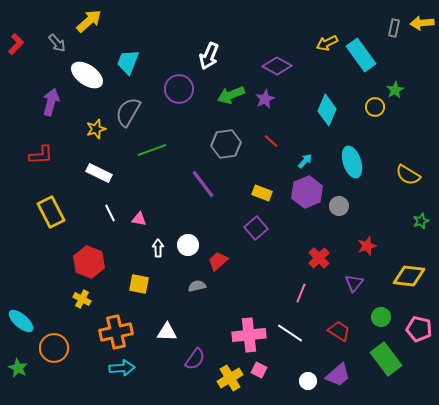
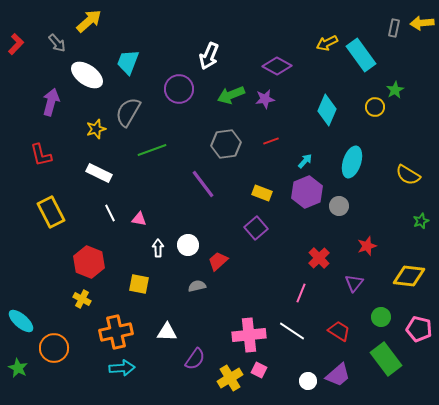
purple star at (265, 99): rotated 18 degrees clockwise
red line at (271, 141): rotated 63 degrees counterclockwise
red L-shape at (41, 155): rotated 80 degrees clockwise
cyan ellipse at (352, 162): rotated 36 degrees clockwise
white line at (290, 333): moved 2 px right, 2 px up
